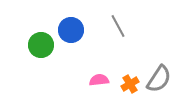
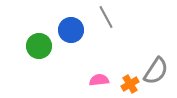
gray line: moved 12 px left, 9 px up
green circle: moved 2 px left, 1 px down
gray semicircle: moved 3 px left, 8 px up
